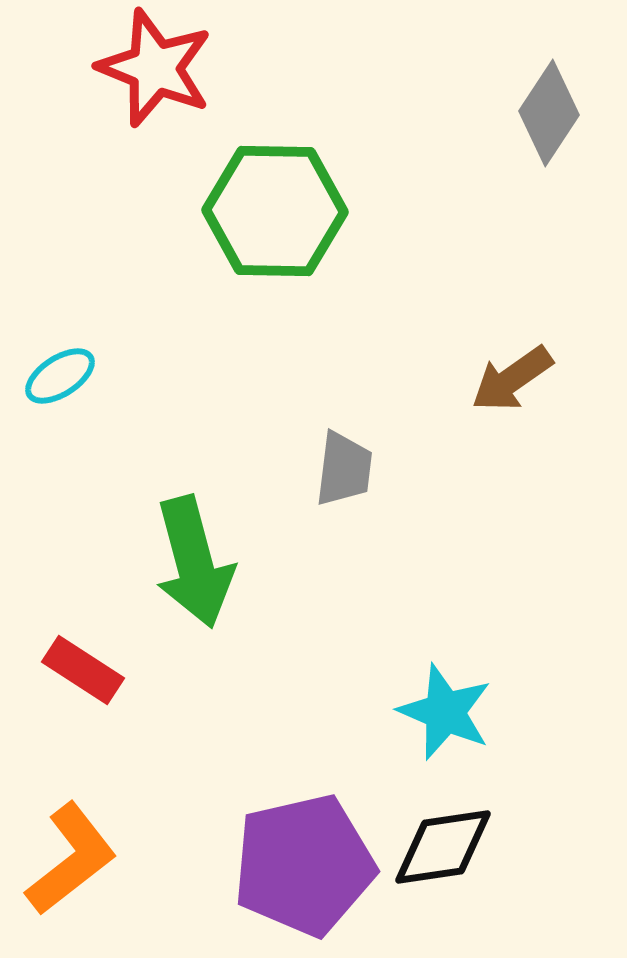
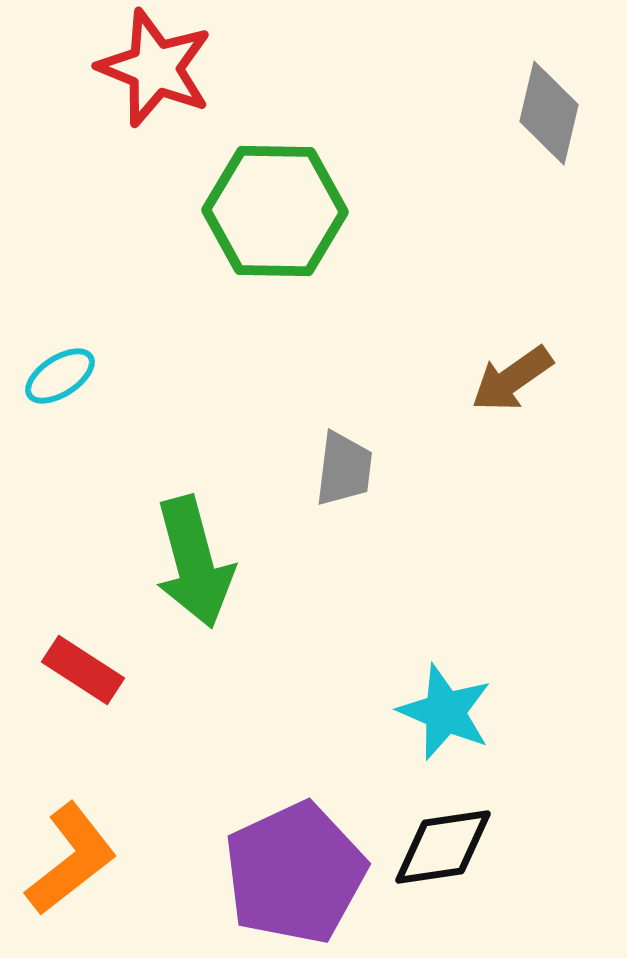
gray diamond: rotated 20 degrees counterclockwise
purple pentagon: moved 9 px left, 8 px down; rotated 12 degrees counterclockwise
